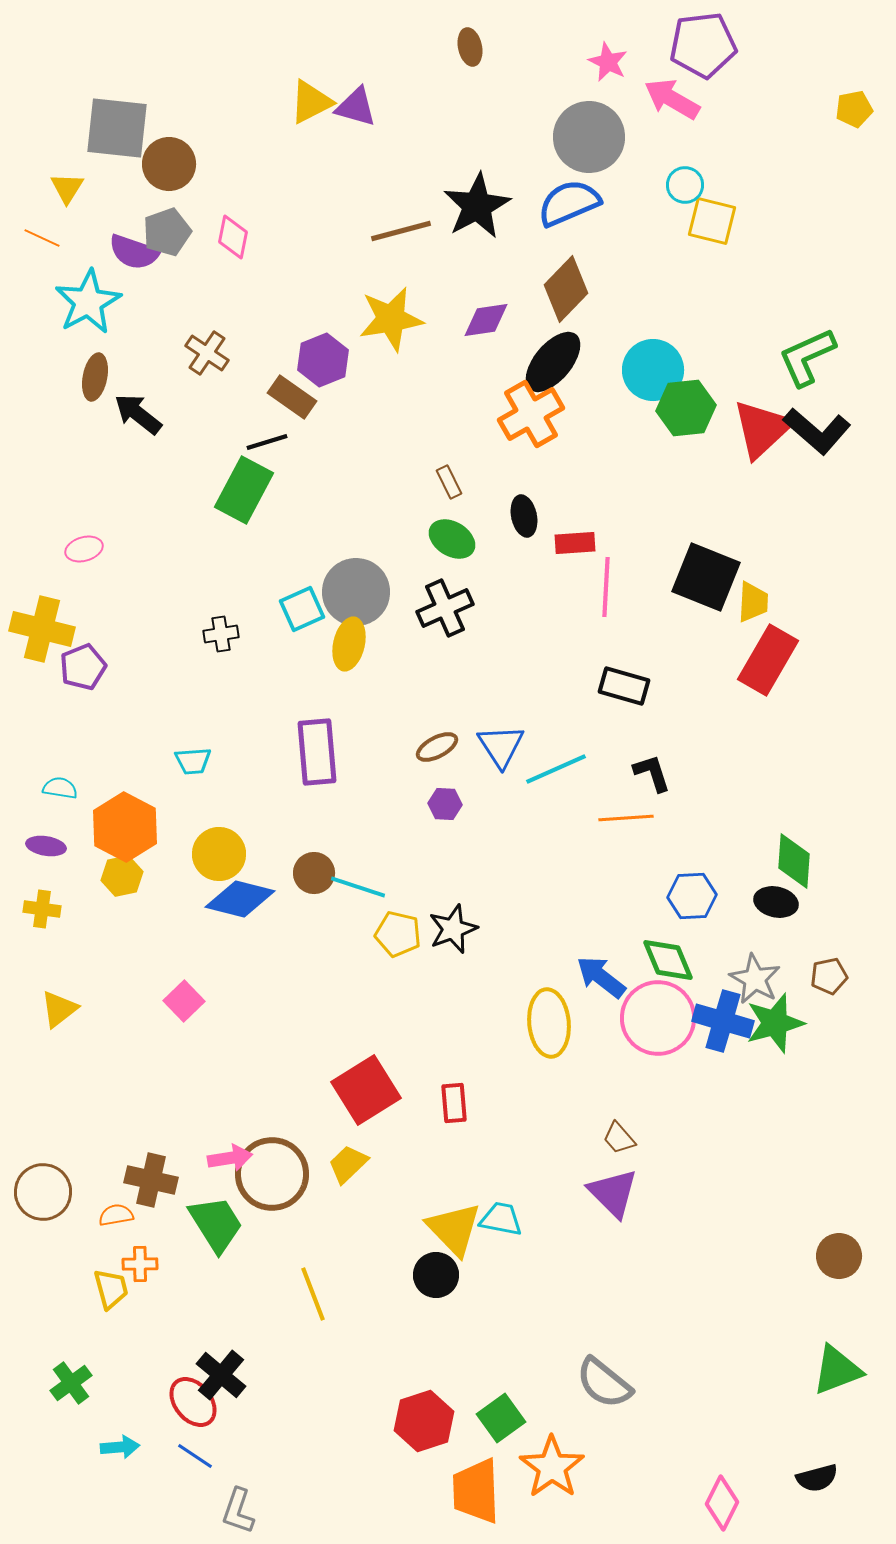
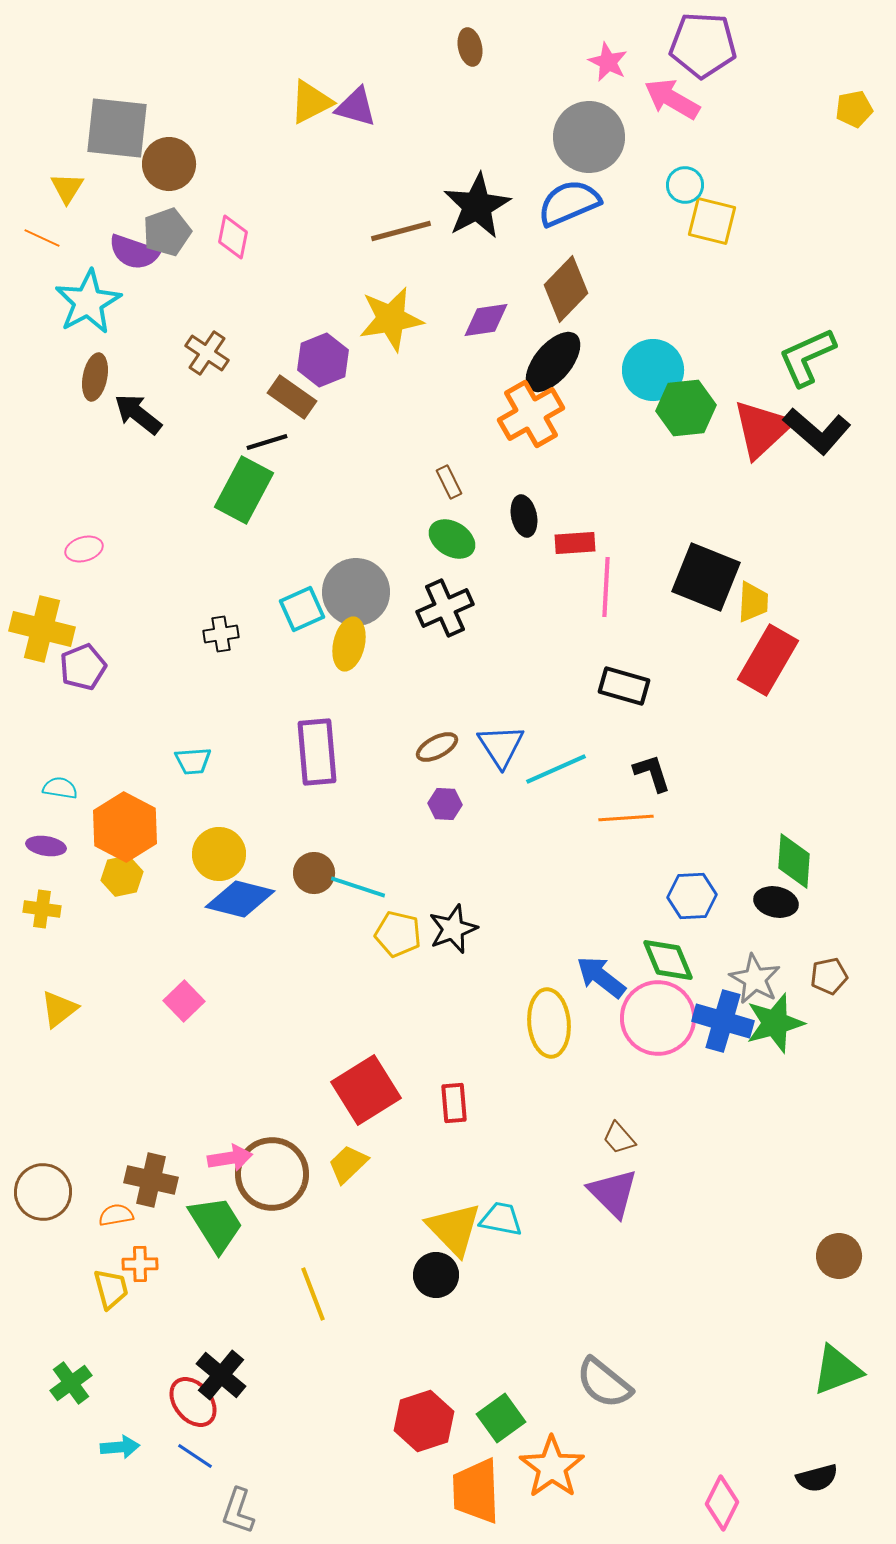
purple pentagon at (703, 45): rotated 10 degrees clockwise
